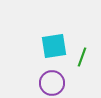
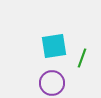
green line: moved 1 px down
